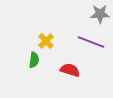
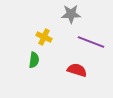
gray star: moved 29 px left
yellow cross: moved 2 px left, 4 px up; rotated 21 degrees counterclockwise
red semicircle: moved 7 px right
